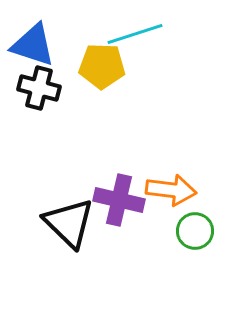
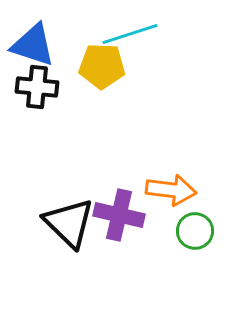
cyan line: moved 5 px left
black cross: moved 2 px left, 1 px up; rotated 9 degrees counterclockwise
purple cross: moved 15 px down
